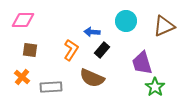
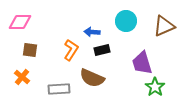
pink diamond: moved 3 px left, 2 px down
black rectangle: rotated 35 degrees clockwise
gray rectangle: moved 8 px right, 2 px down
